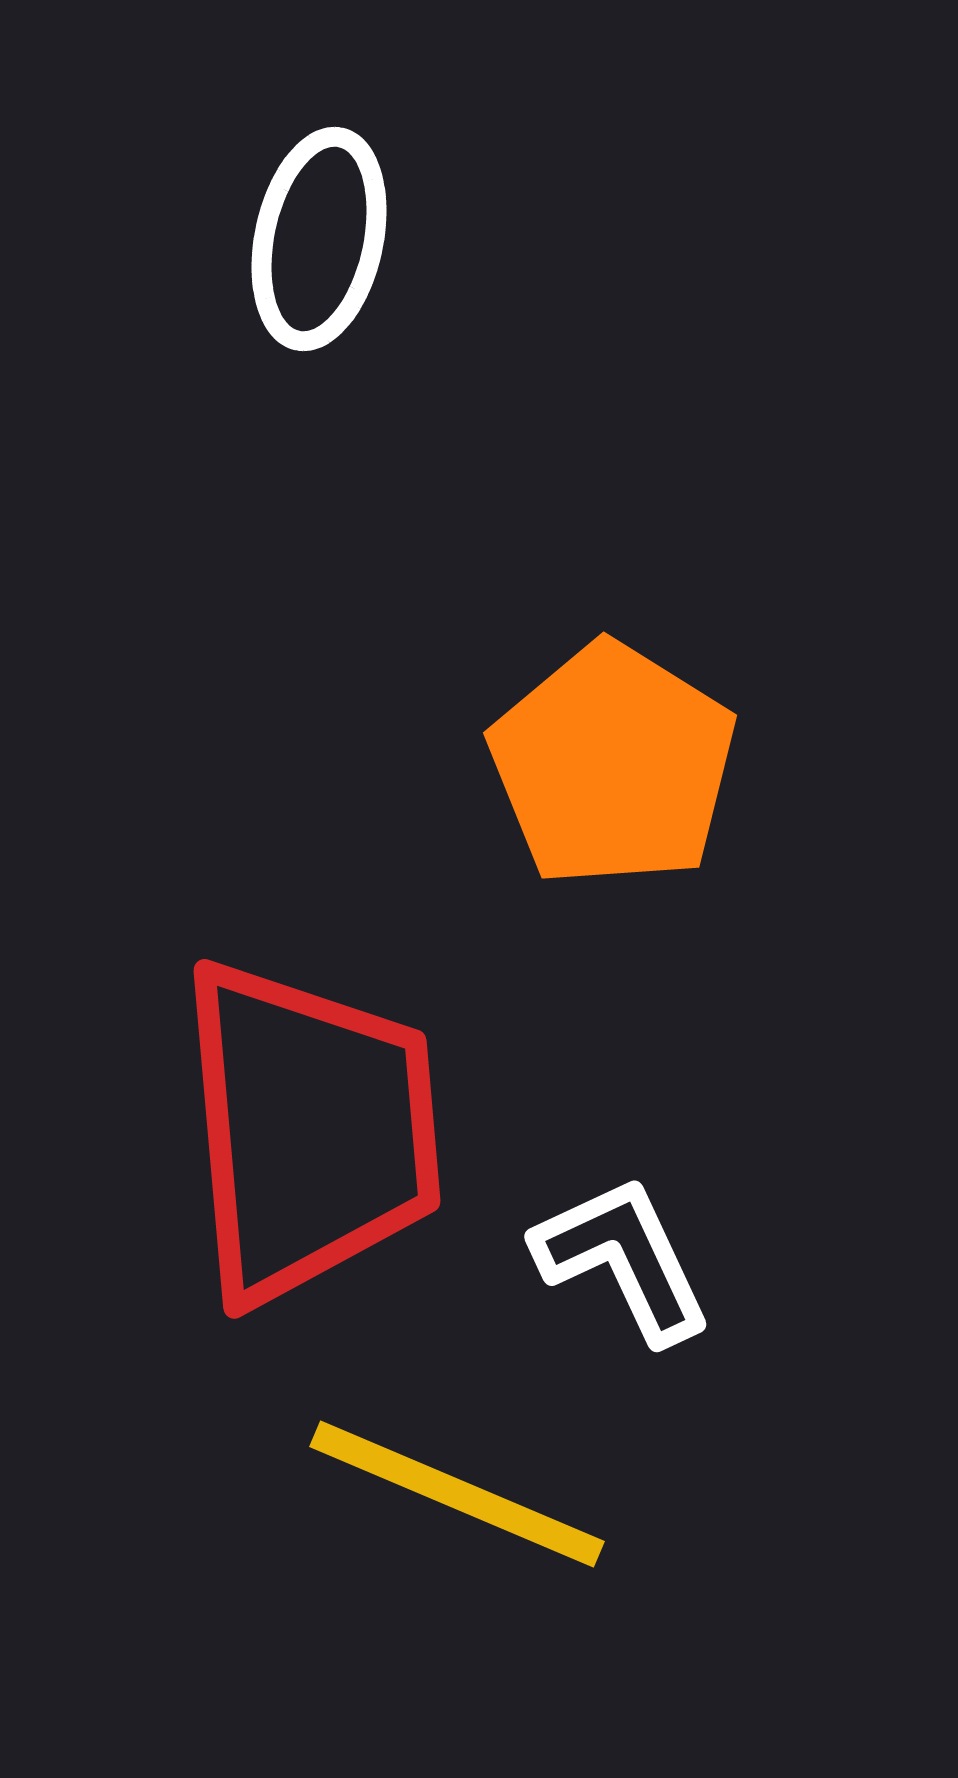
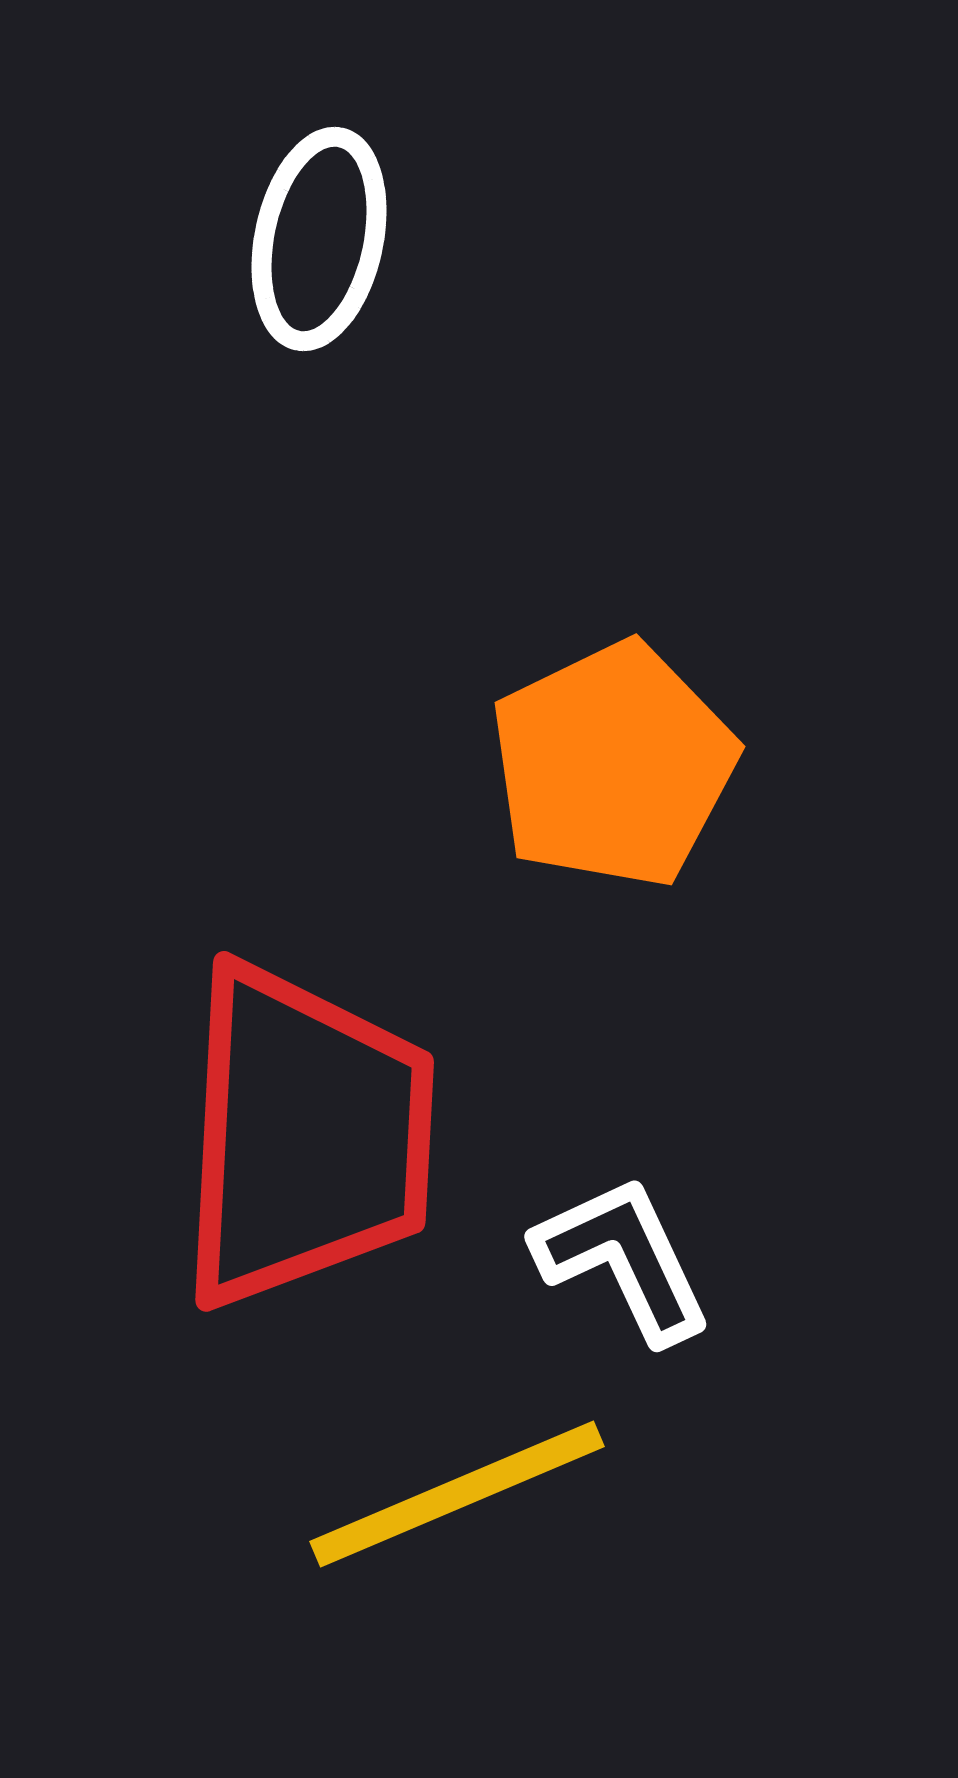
orange pentagon: rotated 14 degrees clockwise
red trapezoid: moved 4 px left, 5 px down; rotated 8 degrees clockwise
yellow line: rotated 46 degrees counterclockwise
